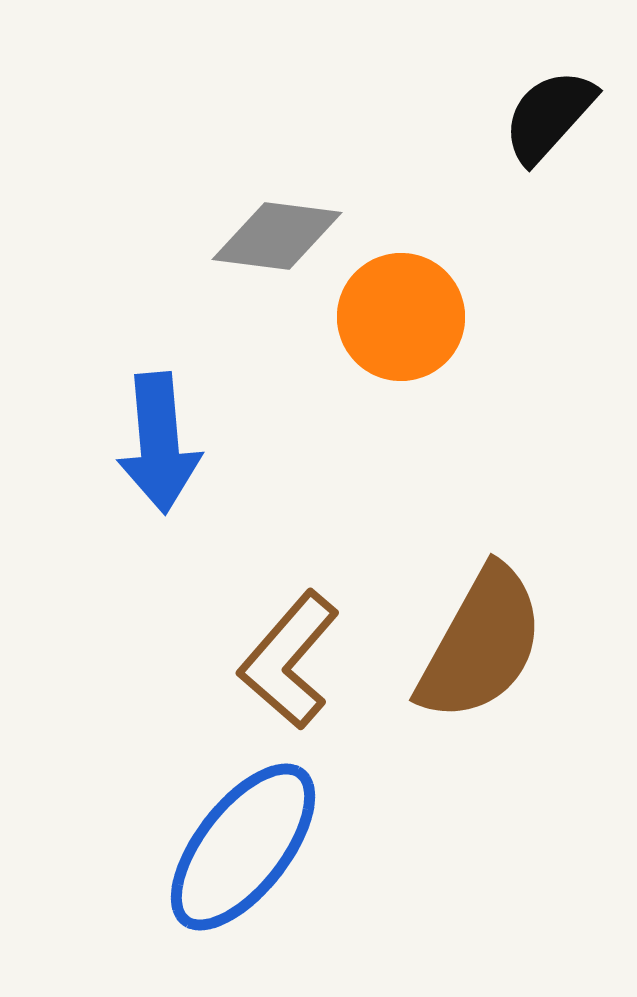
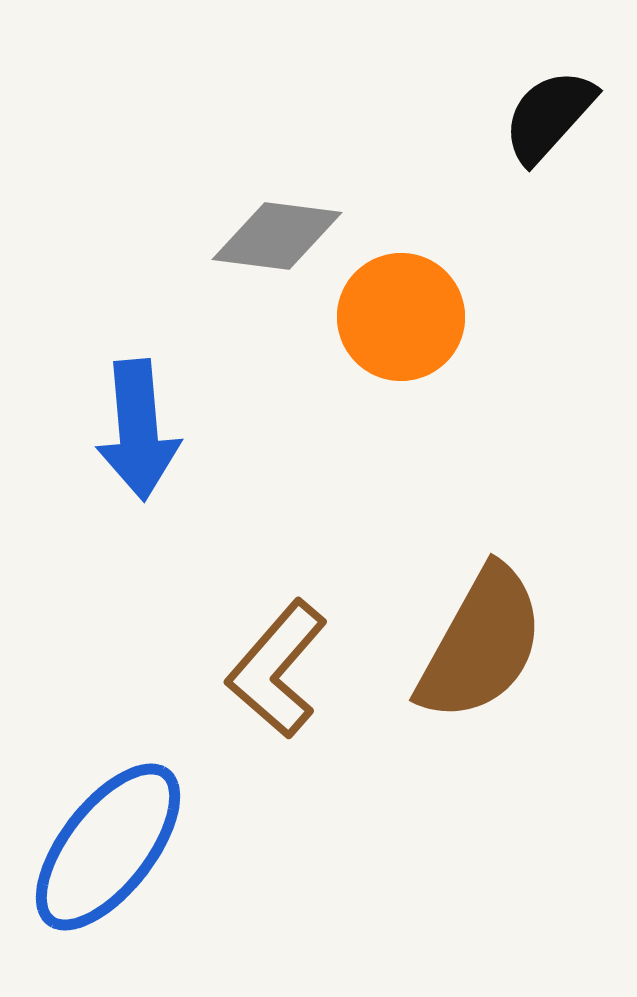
blue arrow: moved 21 px left, 13 px up
brown L-shape: moved 12 px left, 9 px down
blue ellipse: moved 135 px left
